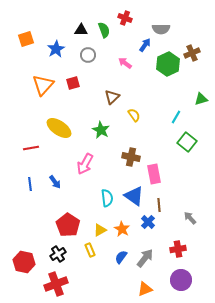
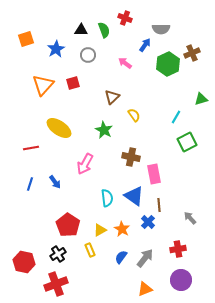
green star at (101, 130): moved 3 px right
green square at (187, 142): rotated 24 degrees clockwise
blue line at (30, 184): rotated 24 degrees clockwise
